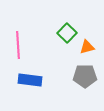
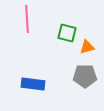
green square: rotated 30 degrees counterclockwise
pink line: moved 9 px right, 26 px up
blue rectangle: moved 3 px right, 4 px down
